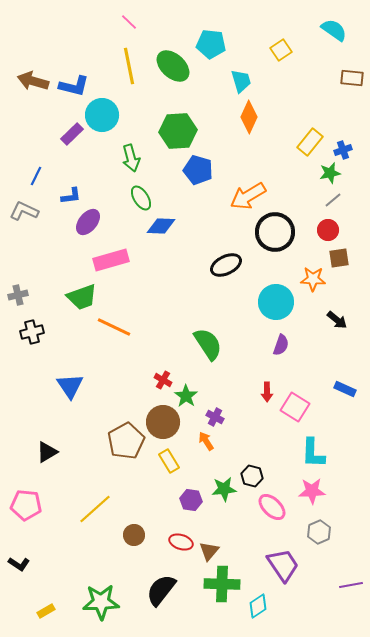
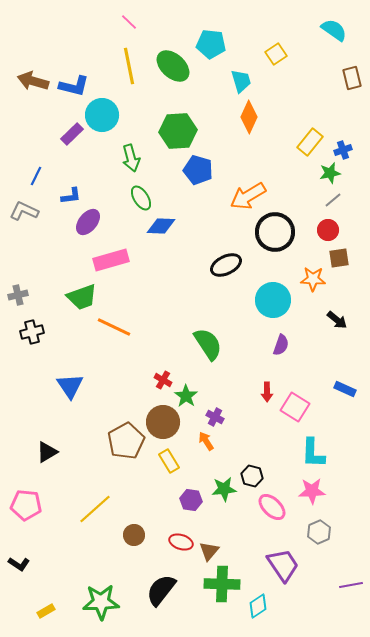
yellow square at (281, 50): moved 5 px left, 4 px down
brown rectangle at (352, 78): rotated 70 degrees clockwise
cyan circle at (276, 302): moved 3 px left, 2 px up
